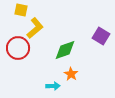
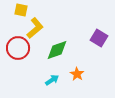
purple square: moved 2 px left, 2 px down
green diamond: moved 8 px left
orange star: moved 6 px right
cyan arrow: moved 1 px left, 6 px up; rotated 32 degrees counterclockwise
